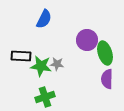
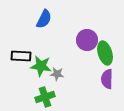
gray star: moved 10 px down
